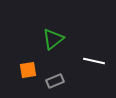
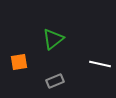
white line: moved 6 px right, 3 px down
orange square: moved 9 px left, 8 px up
